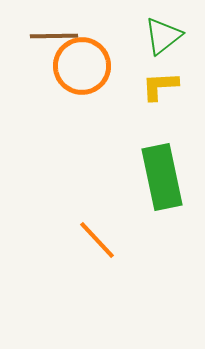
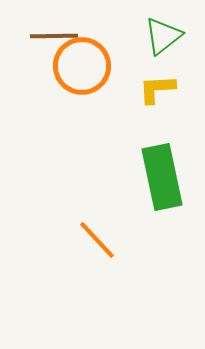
yellow L-shape: moved 3 px left, 3 px down
